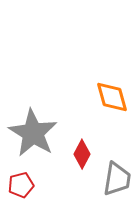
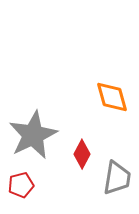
gray star: moved 2 px down; rotated 15 degrees clockwise
gray trapezoid: moved 1 px up
